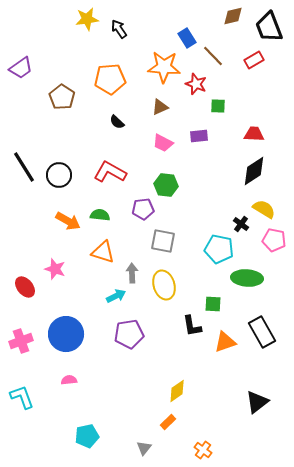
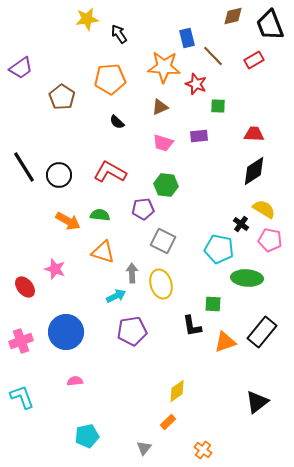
black trapezoid at (269, 27): moved 1 px right, 2 px up
black arrow at (119, 29): moved 5 px down
blue rectangle at (187, 38): rotated 18 degrees clockwise
pink trapezoid at (163, 143): rotated 10 degrees counterclockwise
pink pentagon at (274, 240): moved 4 px left
gray square at (163, 241): rotated 15 degrees clockwise
yellow ellipse at (164, 285): moved 3 px left, 1 px up
black rectangle at (262, 332): rotated 68 degrees clockwise
blue circle at (66, 334): moved 2 px up
purple pentagon at (129, 334): moved 3 px right, 3 px up
pink semicircle at (69, 380): moved 6 px right, 1 px down
